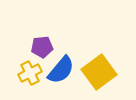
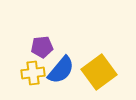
yellow cross: moved 3 px right; rotated 20 degrees clockwise
